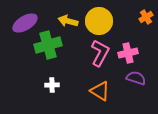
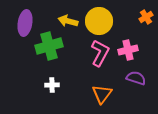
purple ellipse: rotated 50 degrees counterclockwise
green cross: moved 1 px right, 1 px down
pink cross: moved 3 px up
orange triangle: moved 2 px right, 3 px down; rotated 35 degrees clockwise
